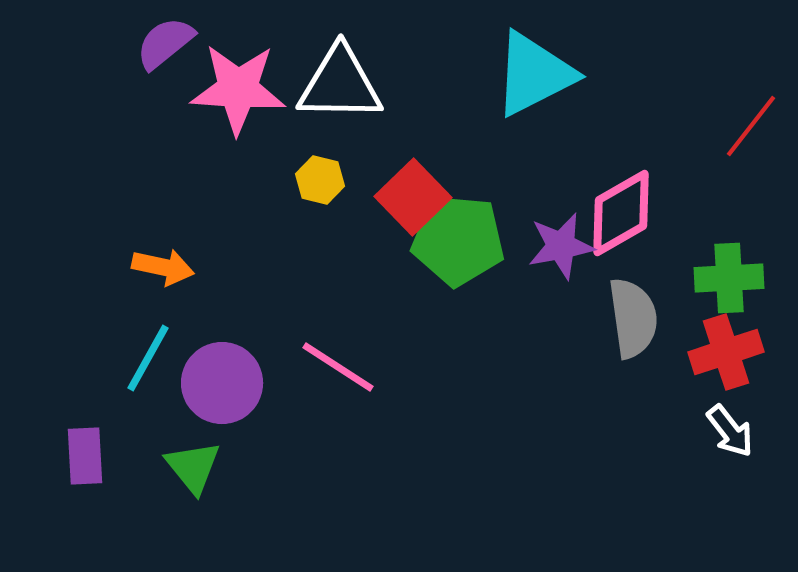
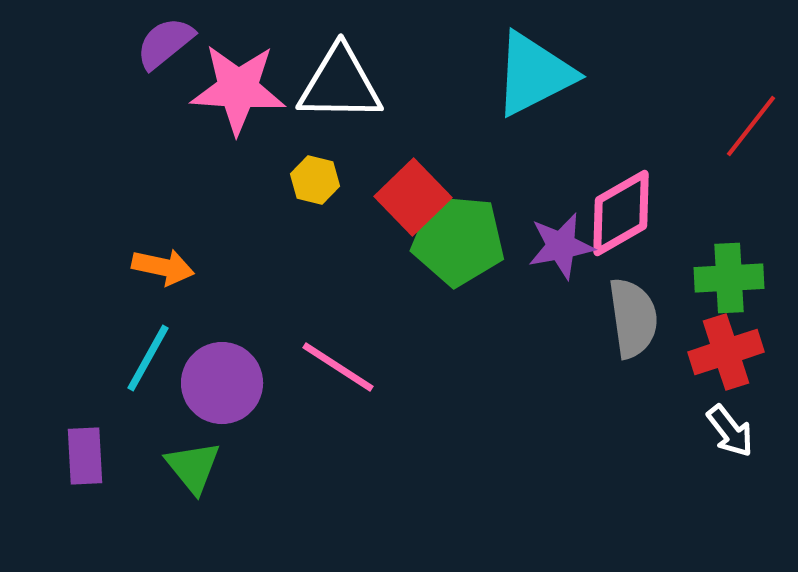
yellow hexagon: moved 5 px left
